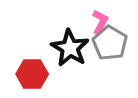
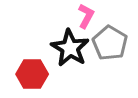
pink L-shape: moved 14 px left, 6 px up
